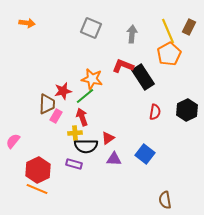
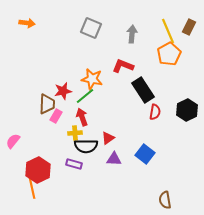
black rectangle: moved 13 px down
orange line: moved 5 px left, 1 px up; rotated 55 degrees clockwise
